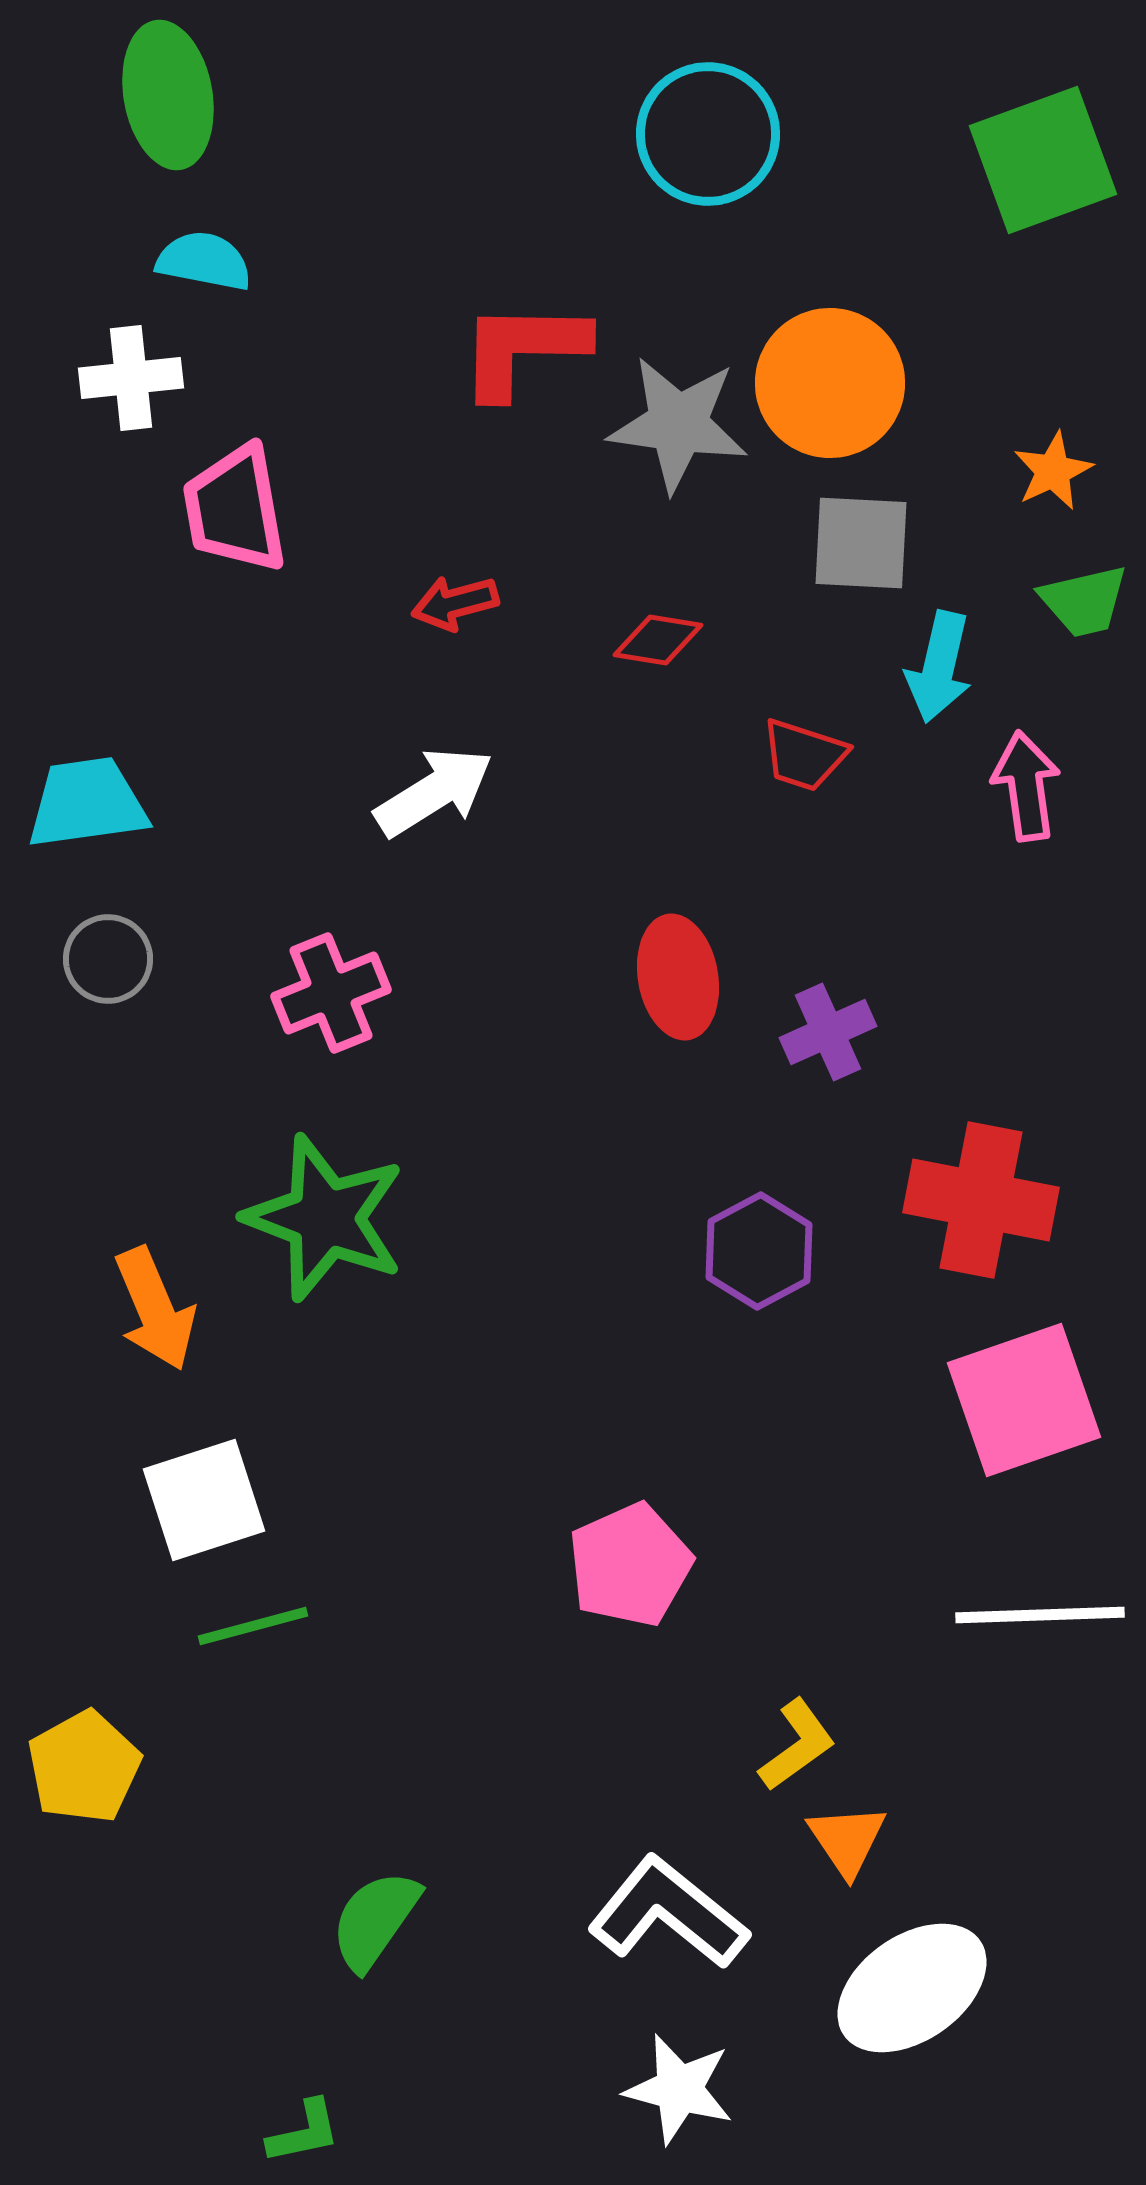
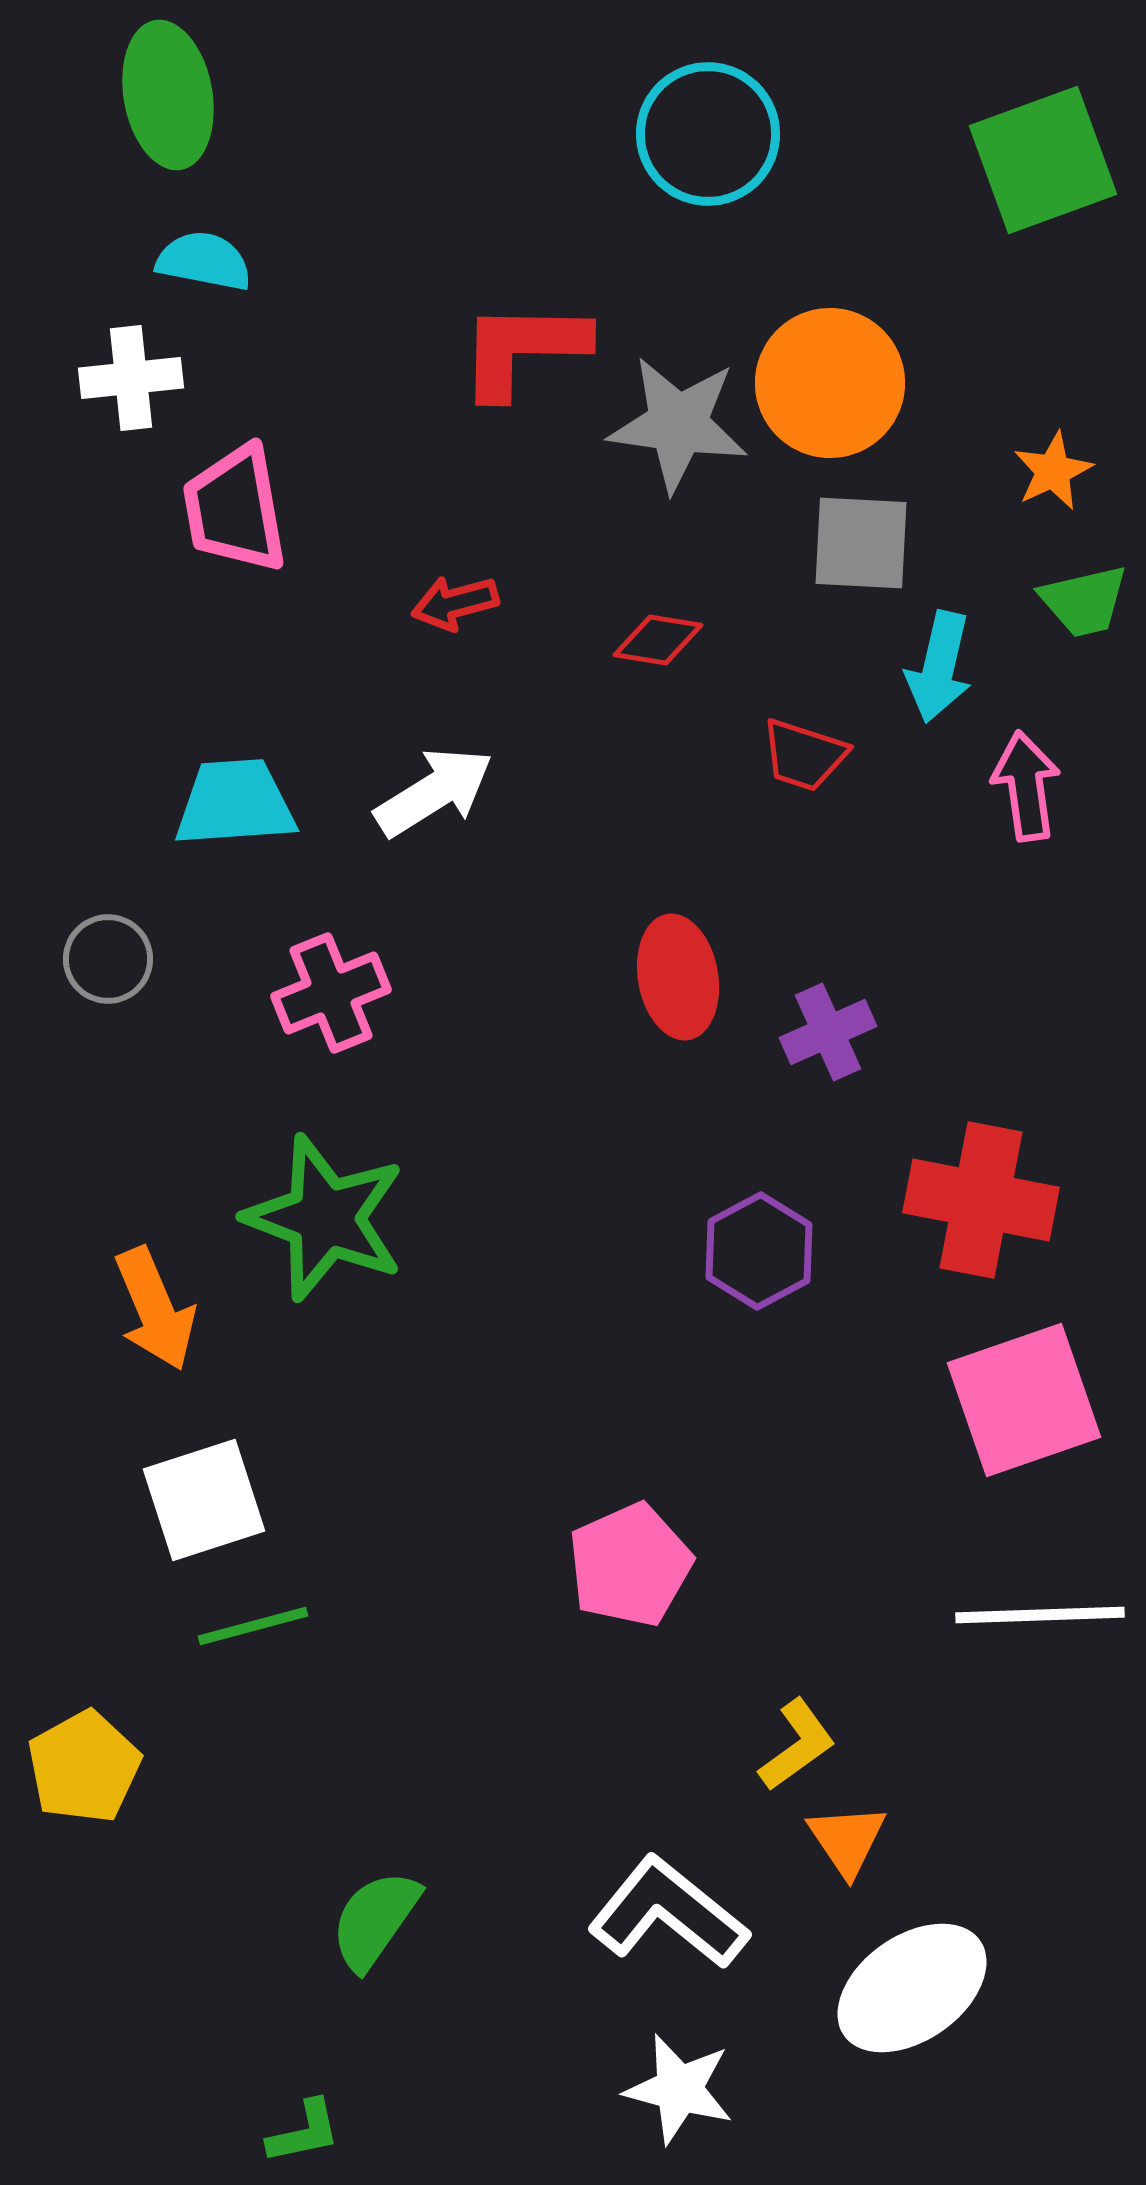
cyan trapezoid: moved 148 px right; rotated 4 degrees clockwise
